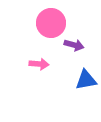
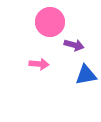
pink circle: moved 1 px left, 1 px up
blue triangle: moved 5 px up
